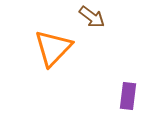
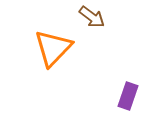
purple rectangle: rotated 12 degrees clockwise
